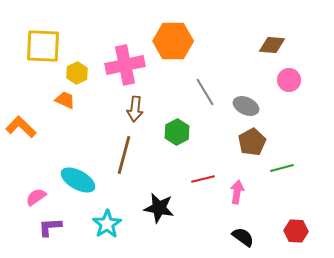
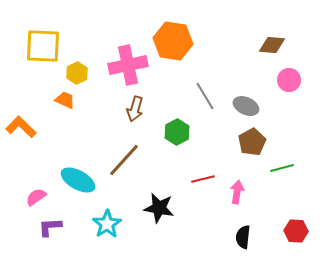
orange hexagon: rotated 9 degrees clockwise
pink cross: moved 3 px right
gray line: moved 4 px down
brown arrow: rotated 10 degrees clockwise
brown line: moved 5 px down; rotated 27 degrees clockwise
black semicircle: rotated 120 degrees counterclockwise
